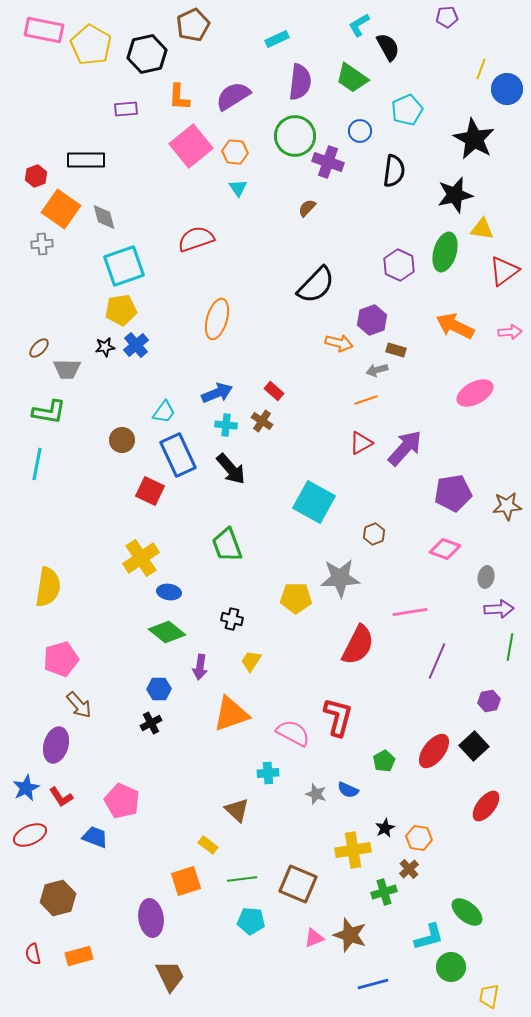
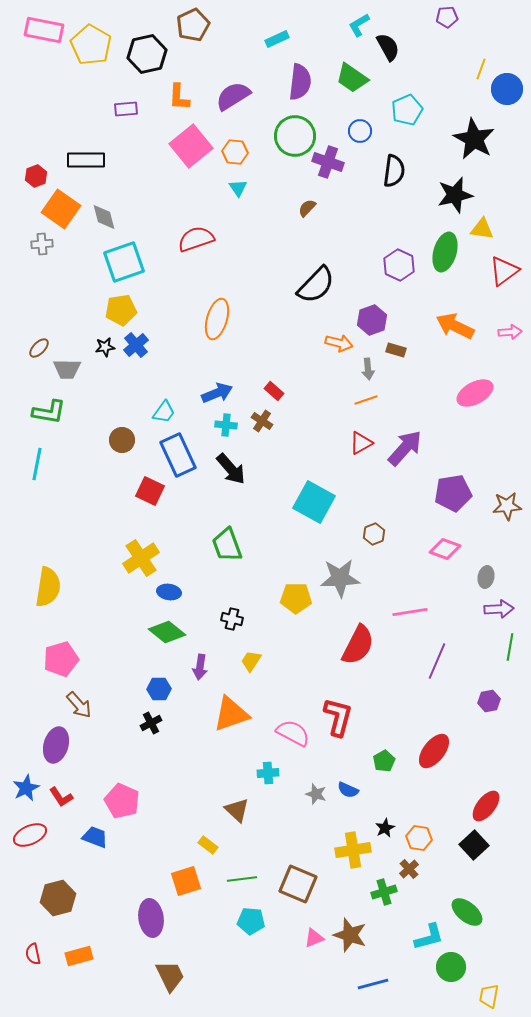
cyan square at (124, 266): moved 4 px up
gray arrow at (377, 370): moved 9 px left, 1 px up; rotated 80 degrees counterclockwise
black square at (474, 746): moved 99 px down
